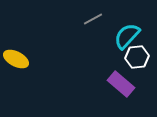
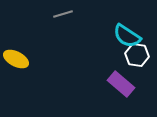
gray line: moved 30 px left, 5 px up; rotated 12 degrees clockwise
cyan semicircle: rotated 100 degrees counterclockwise
white hexagon: moved 2 px up; rotated 15 degrees clockwise
